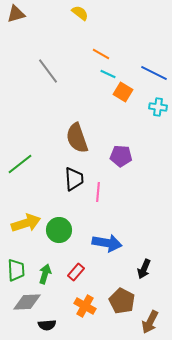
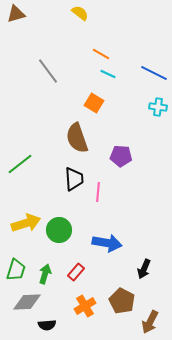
orange square: moved 29 px left, 11 px down
green trapezoid: rotated 20 degrees clockwise
orange cross: rotated 30 degrees clockwise
